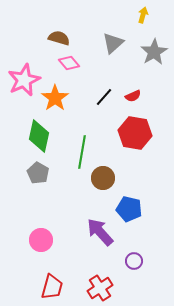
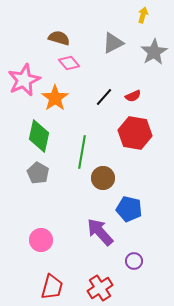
gray triangle: rotated 15 degrees clockwise
